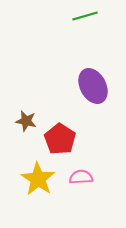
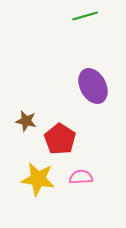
yellow star: rotated 24 degrees counterclockwise
